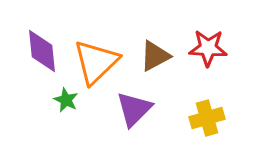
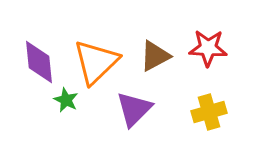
purple diamond: moved 3 px left, 11 px down
yellow cross: moved 2 px right, 6 px up
